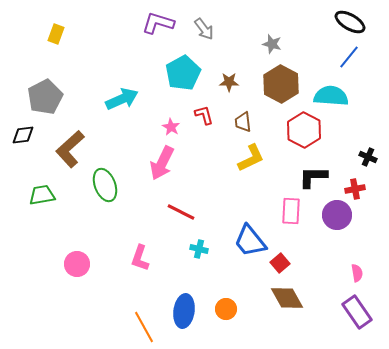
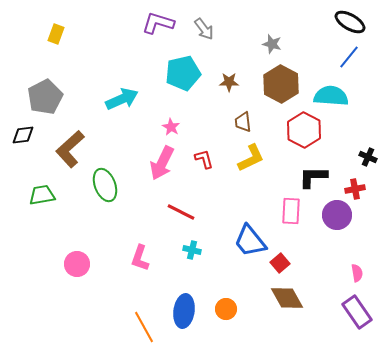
cyan pentagon: rotated 16 degrees clockwise
red L-shape: moved 44 px down
cyan cross: moved 7 px left, 1 px down
